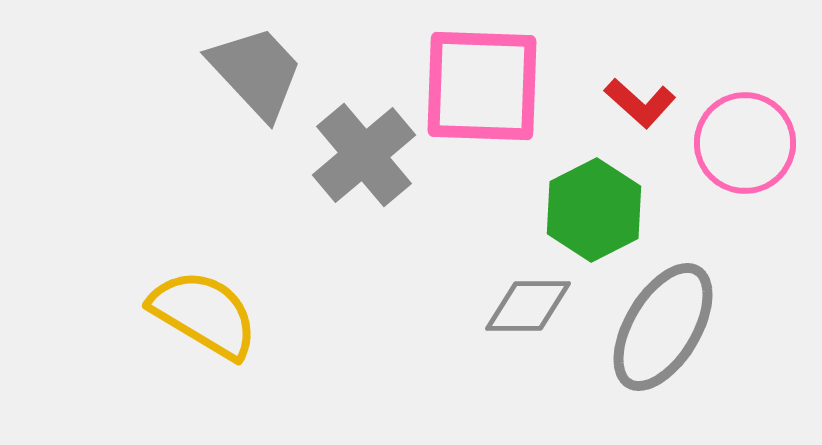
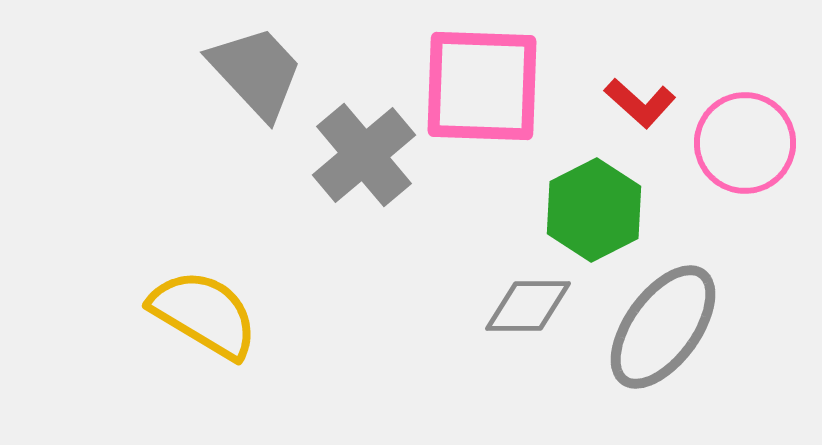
gray ellipse: rotated 5 degrees clockwise
